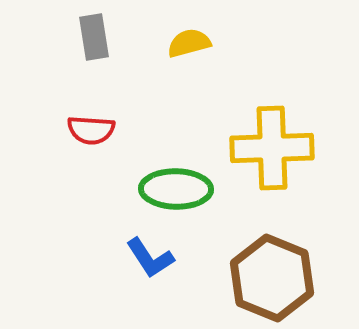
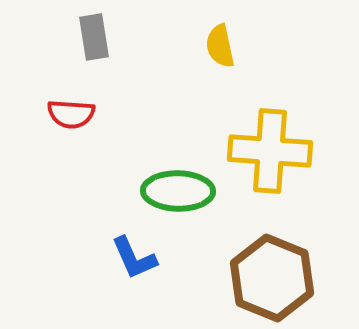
yellow semicircle: moved 31 px right, 3 px down; rotated 87 degrees counterclockwise
red semicircle: moved 20 px left, 16 px up
yellow cross: moved 2 px left, 3 px down; rotated 6 degrees clockwise
green ellipse: moved 2 px right, 2 px down
blue L-shape: moved 16 px left; rotated 9 degrees clockwise
